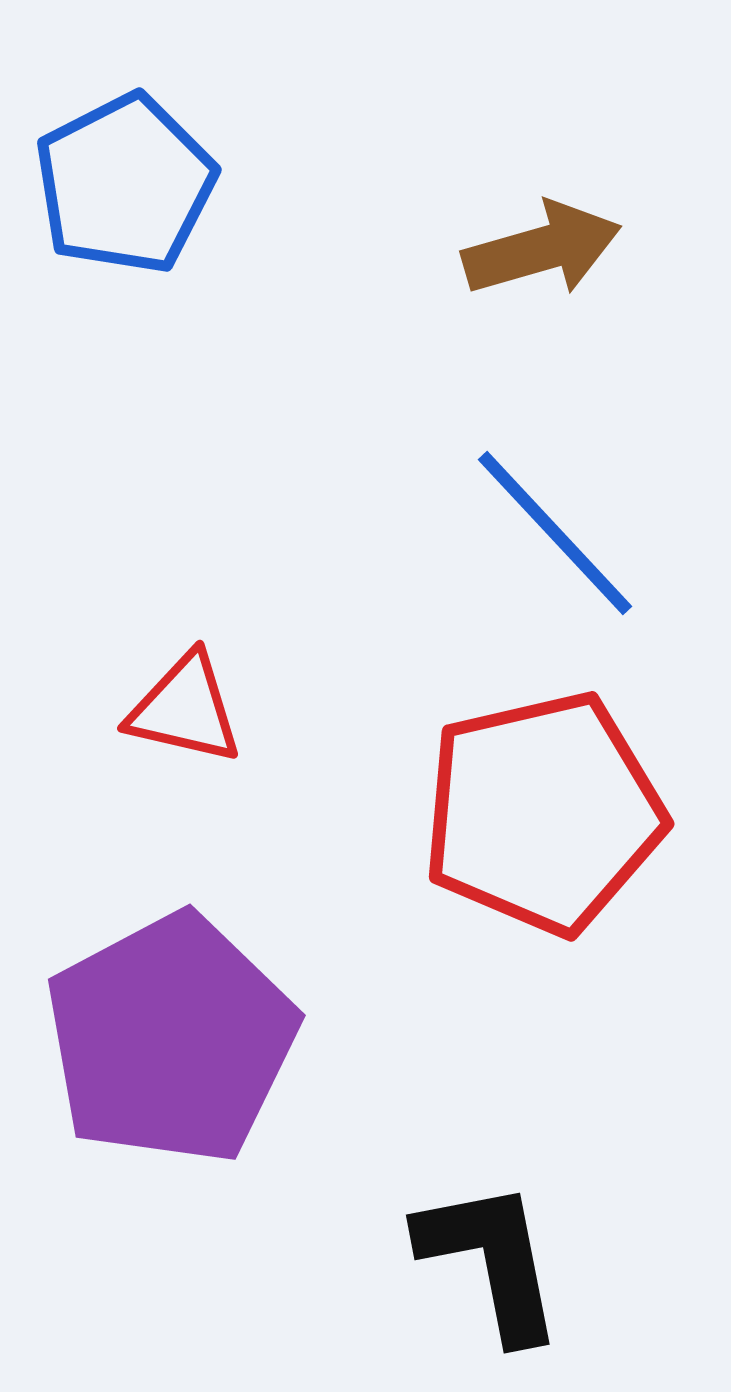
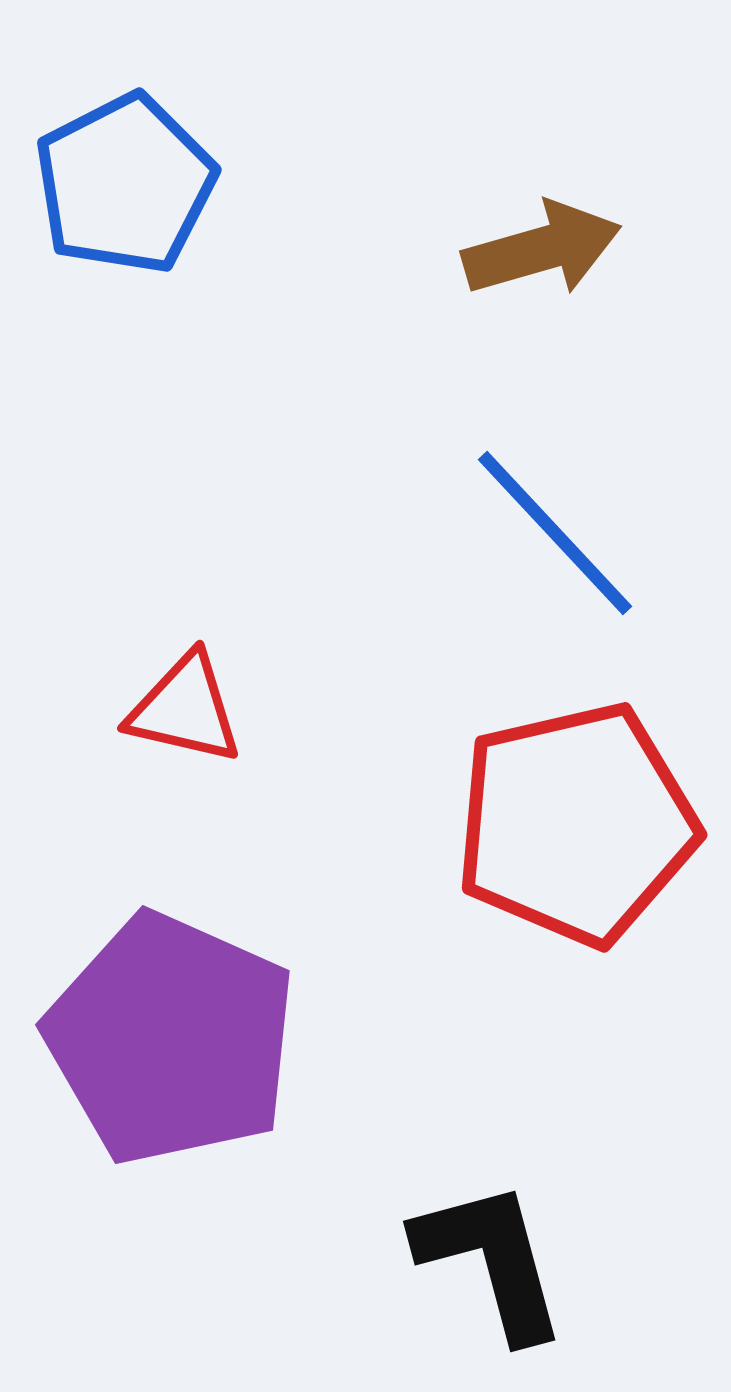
red pentagon: moved 33 px right, 11 px down
purple pentagon: rotated 20 degrees counterclockwise
black L-shape: rotated 4 degrees counterclockwise
